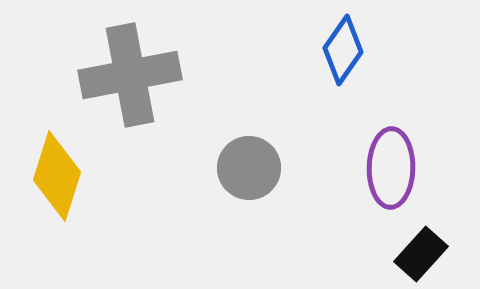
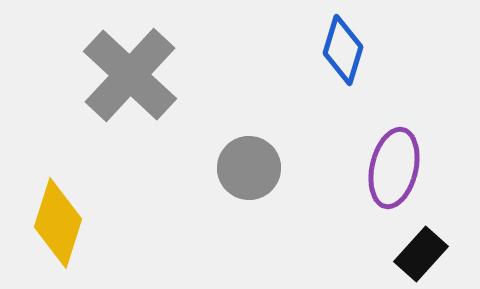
blue diamond: rotated 18 degrees counterclockwise
gray cross: rotated 36 degrees counterclockwise
purple ellipse: moved 3 px right; rotated 12 degrees clockwise
yellow diamond: moved 1 px right, 47 px down
